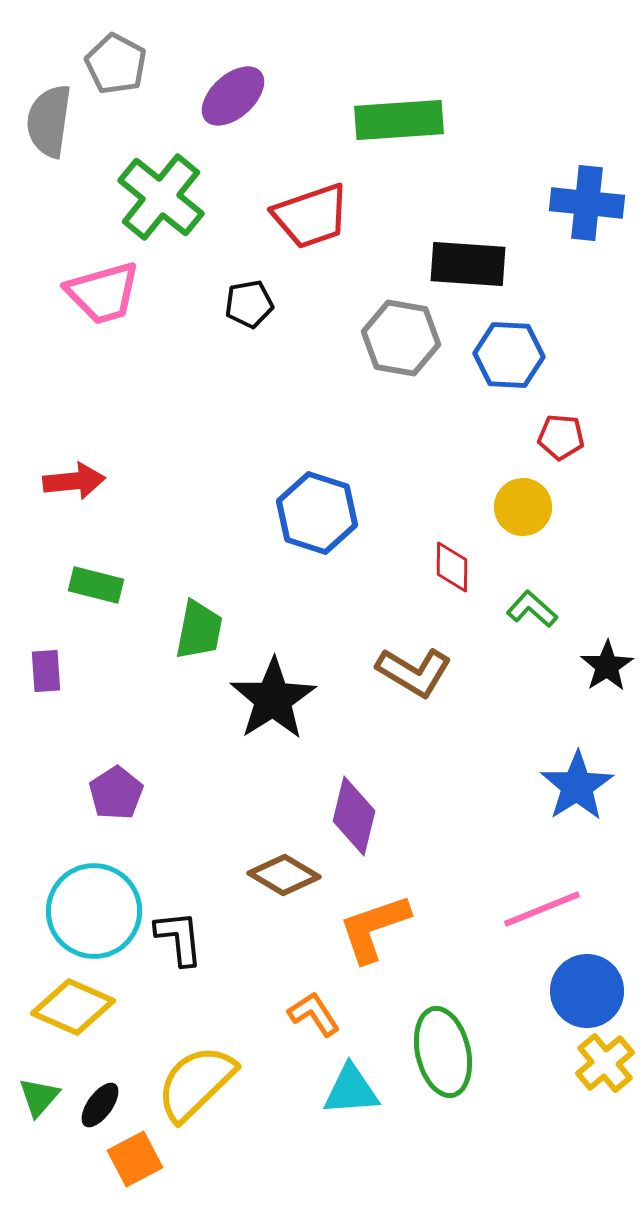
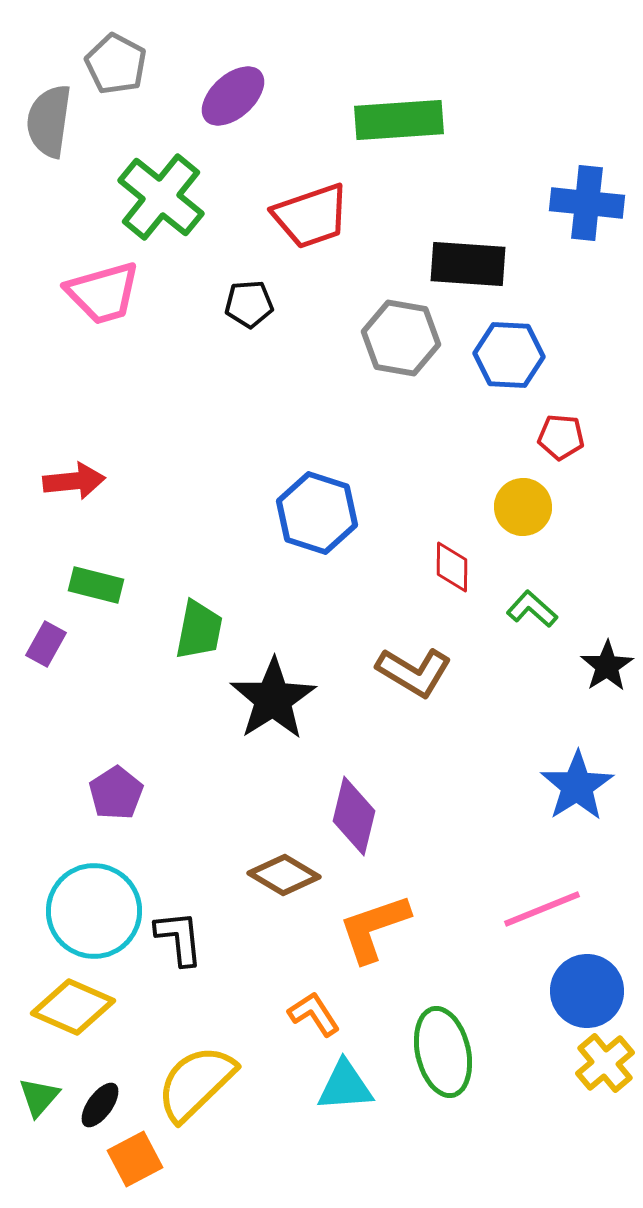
black pentagon at (249, 304): rotated 6 degrees clockwise
purple rectangle at (46, 671): moved 27 px up; rotated 33 degrees clockwise
cyan triangle at (351, 1090): moved 6 px left, 4 px up
